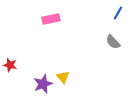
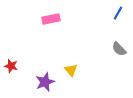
gray semicircle: moved 6 px right, 7 px down
red star: moved 1 px right, 1 px down
yellow triangle: moved 8 px right, 7 px up
purple star: moved 2 px right, 2 px up
